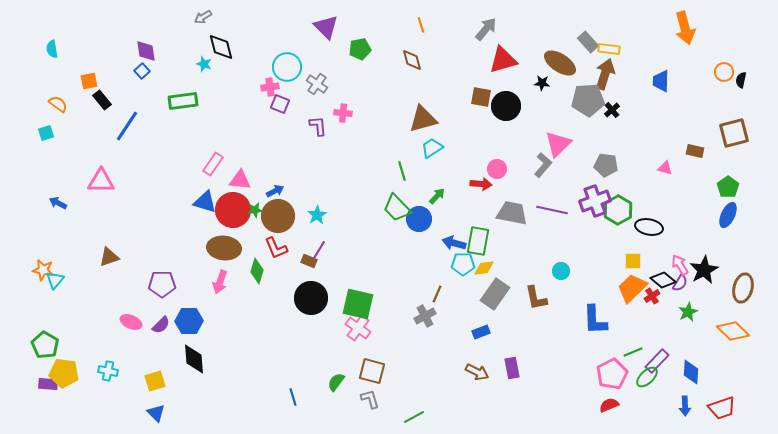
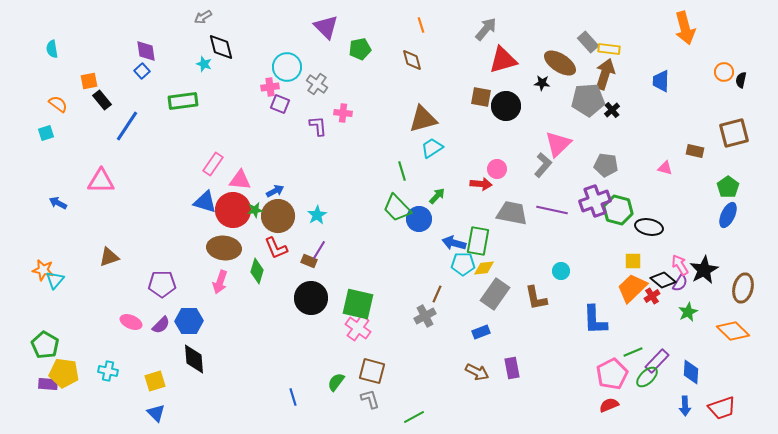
green hexagon at (618, 210): rotated 16 degrees counterclockwise
